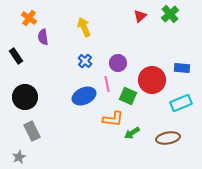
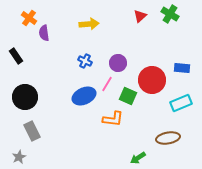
green cross: rotated 18 degrees counterclockwise
yellow arrow: moved 5 px right, 3 px up; rotated 108 degrees clockwise
purple semicircle: moved 1 px right, 4 px up
blue cross: rotated 16 degrees counterclockwise
pink line: rotated 42 degrees clockwise
green arrow: moved 6 px right, 25 px down
